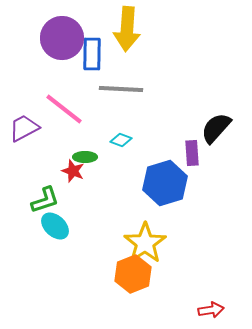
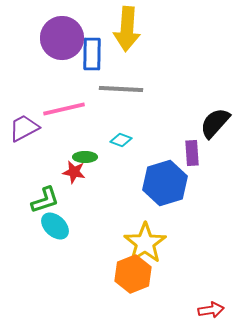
pink line: rotated 51 degrees counterclockwise
black semicircle: moved 1 px left, 5 px up
red star: moved 1 px right, 1 px down; rotated 10 degrees counterclockwise
